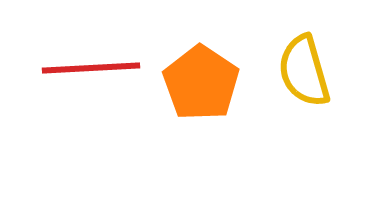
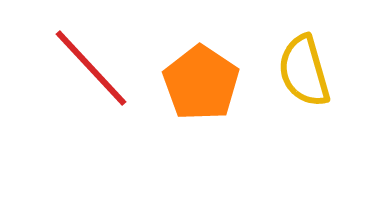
red line: rotated 50 degrees clockwise
